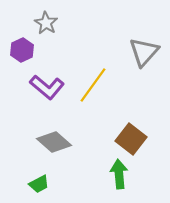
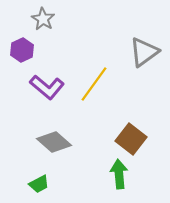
gray star: moved 3 px left, 4 px up
gray triangle: rotated 12 degrees clockwise
yellow line: moved 1 px right, 1 px up
